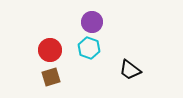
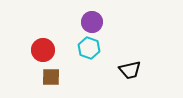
red circle: moved 7 px left
black trapezoid: rotated 50 degrees counterclockwise
brown square: rotated 18 degrees clockwise
